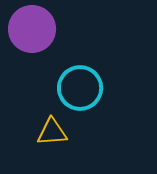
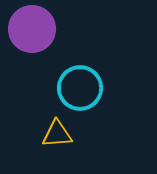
yellow triangle: moved 5 px right, 2 px down
